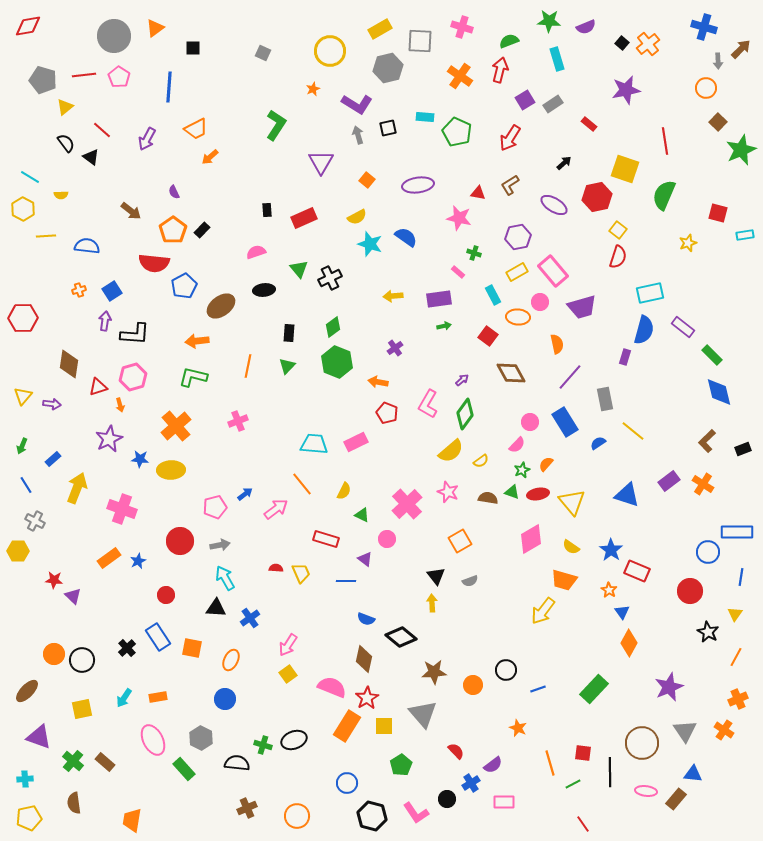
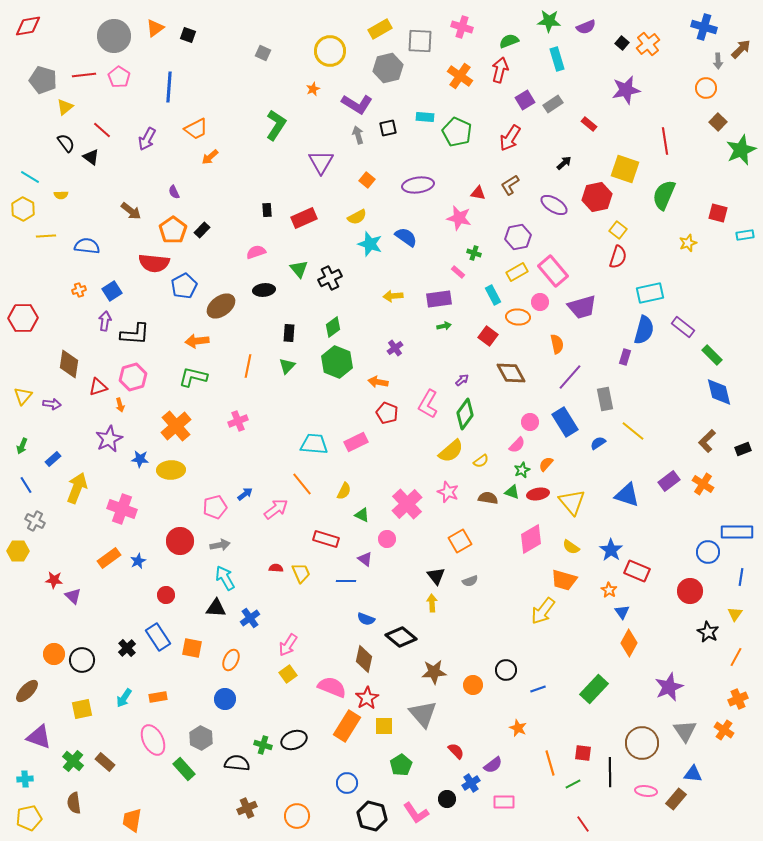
black square at (193, 48): moved 5 px left, 13 px up; rotated 21 degrees clockwise
